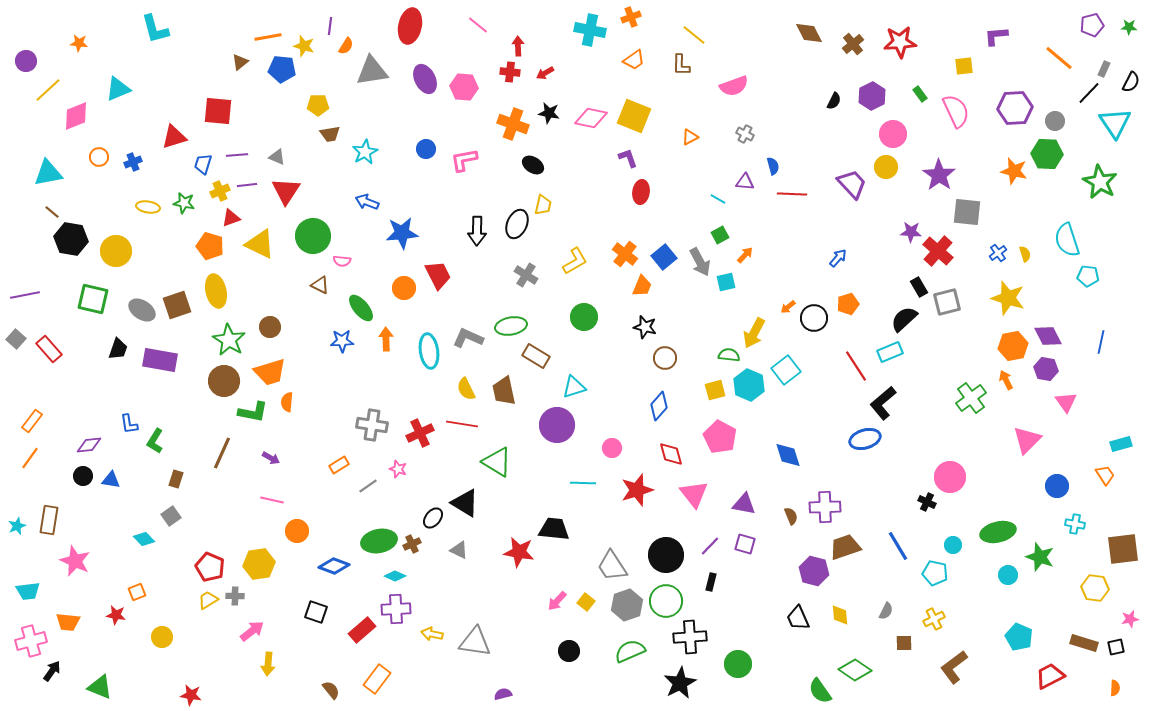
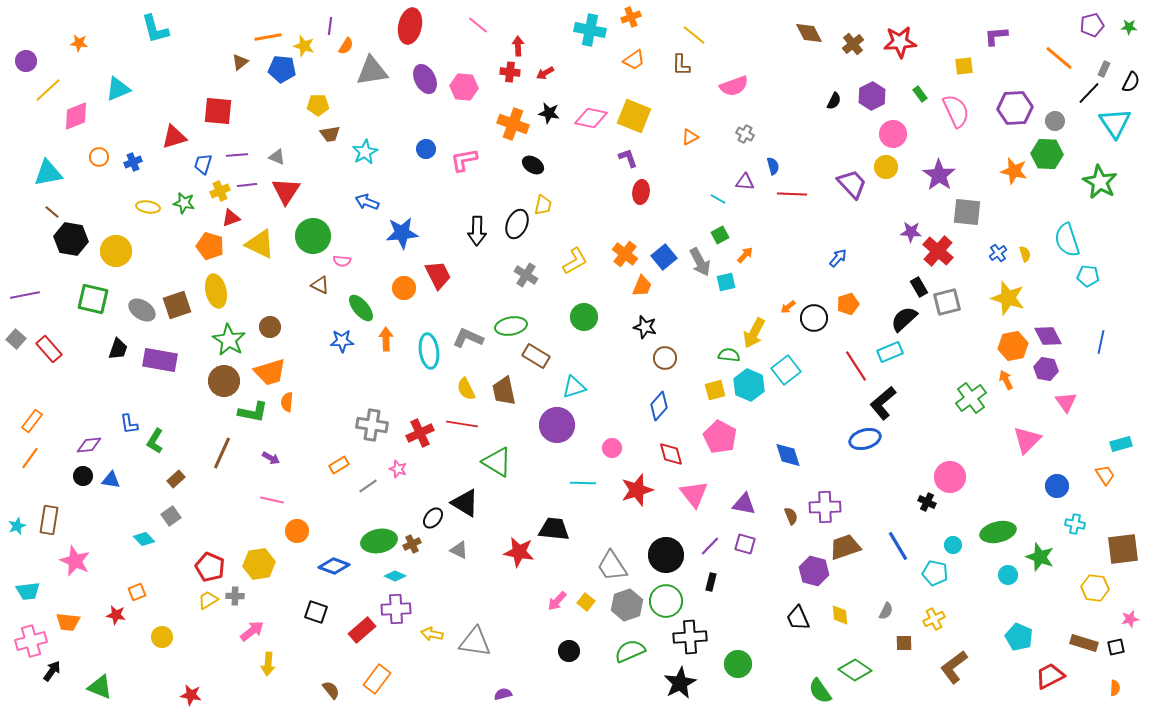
brown rectangle at (176, 479): rotated 30 degrees clockwise
